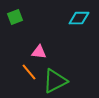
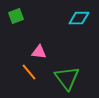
green square: moved 1 px right, 1 px up
green triangle: moved 12 px right, 3 px up; rotated 40 degrees counterclockwise
